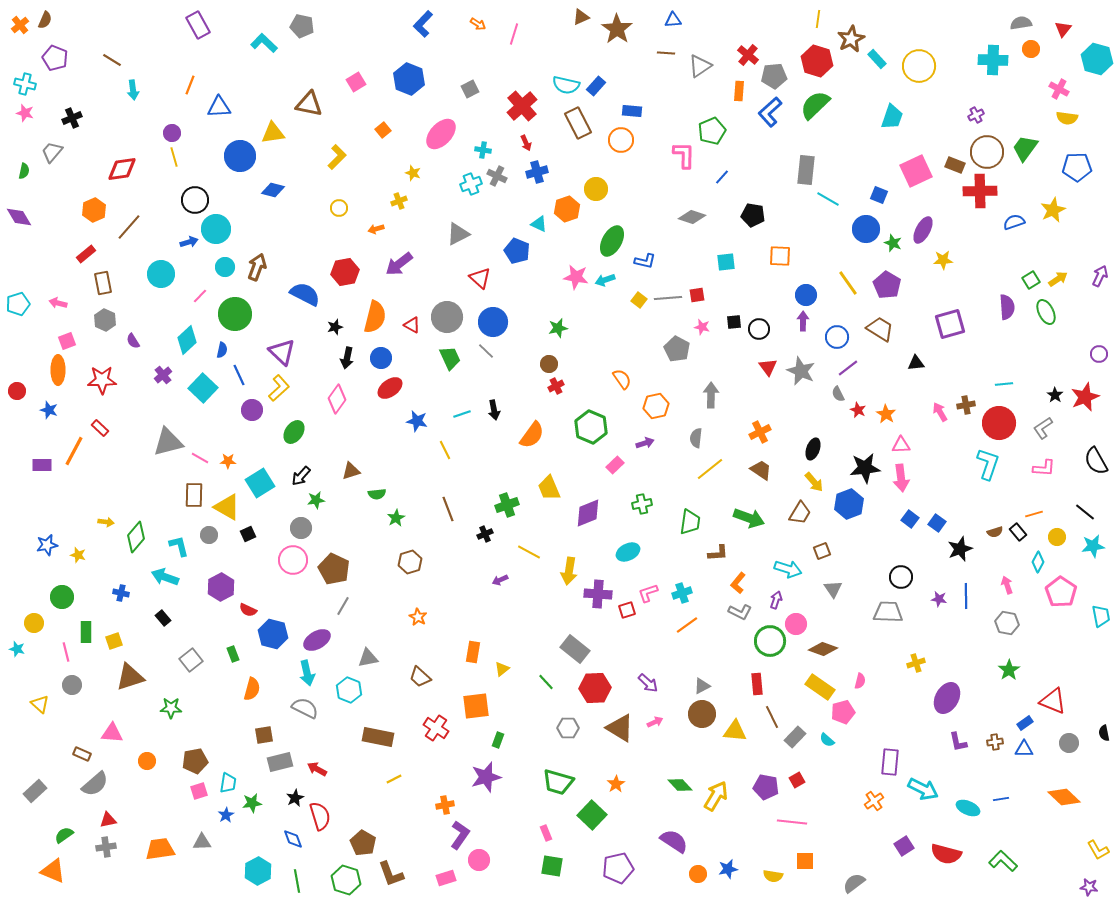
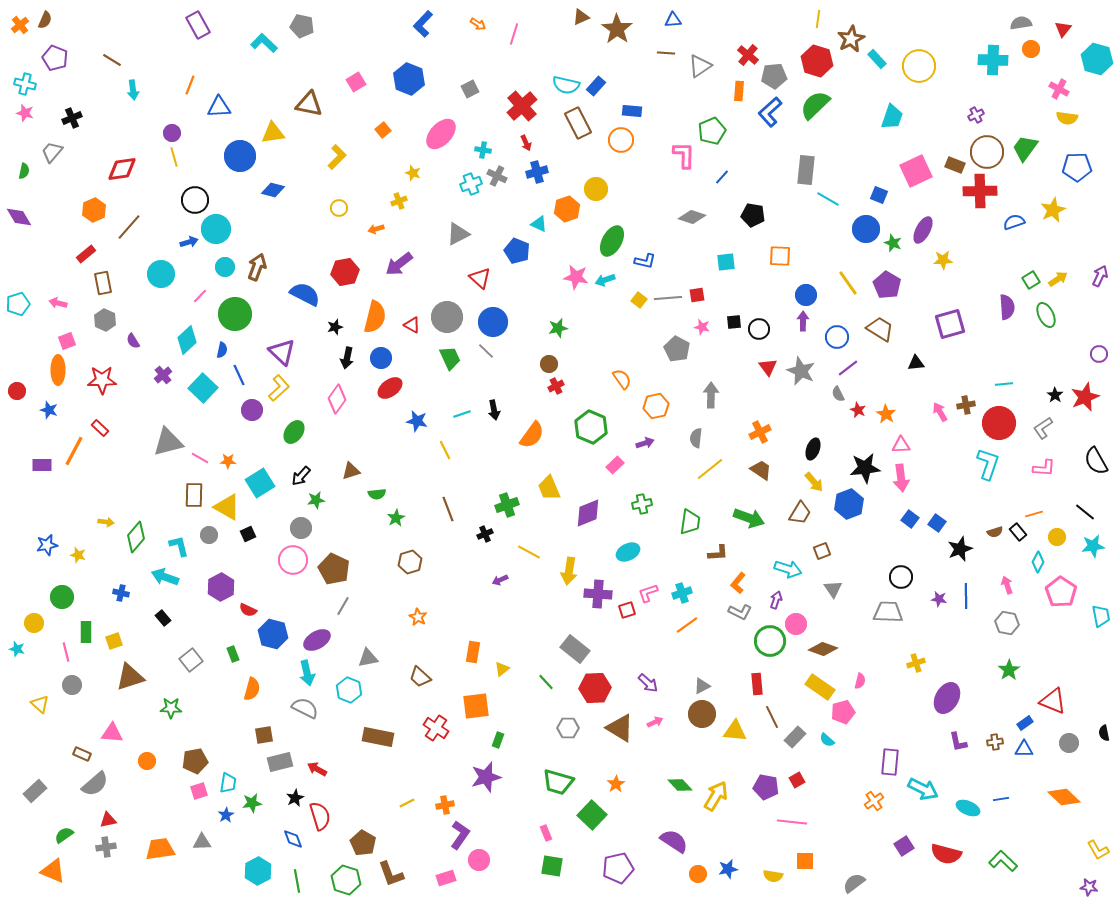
green ellipse at (1046, 312): moved 3 px down
yellow line at (394, 779): moved 13 px right, 24 px down
